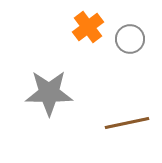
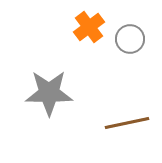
orange cross: moved 1 px right
